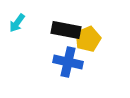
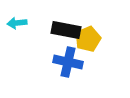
cyan arrow: rotated 48 degrees clockwise
